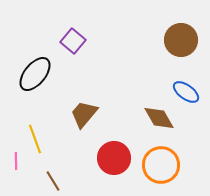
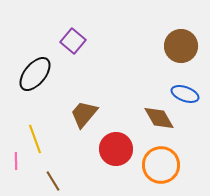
brown circle: moved 6 px down
blue ellipse: moved 1 px left, 2 px down; rotated 16 degrees counterclockwise
red circle: moved 2 px right, 9 px up
